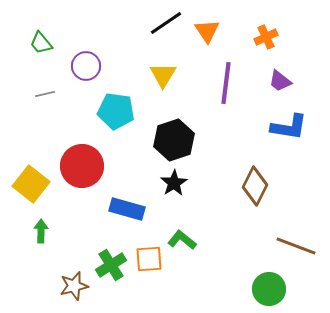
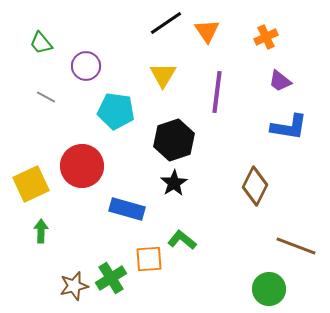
purple line: moved 9 px left, 9 px down
gray line: moved 1 px right, 3 px down; rotated 42 degrees clockwise
yellow square: rotated 27 degrees clockwise
green cross: moved 13 px down
